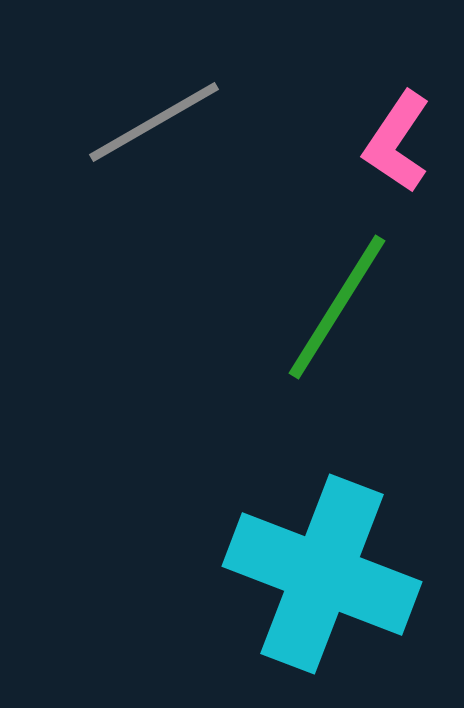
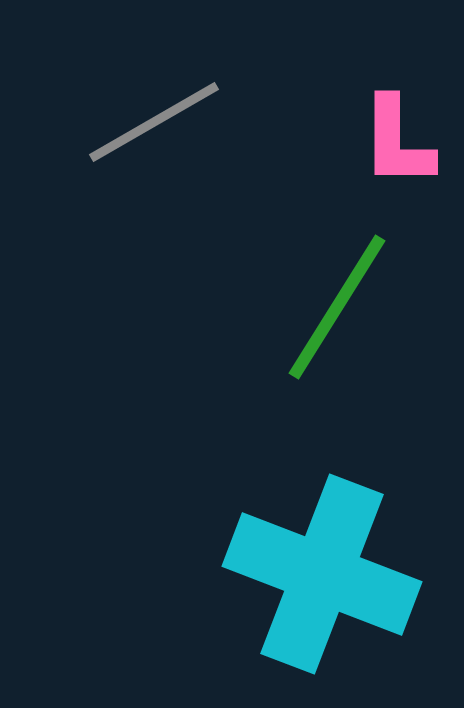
pink L-shape: rotated 34 degrees counterclockwise
